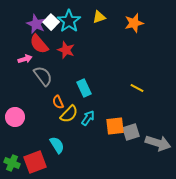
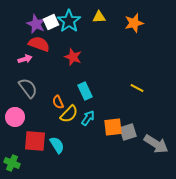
yellow triangle: rotated 16 degrees clockwise
white square: rotated 21 degrees clockwise
red semicircle: rotated 150 degrees clockwise
red star: moved 7 px right, 7 px down
gray semicircle: moved 15 px left, 12 px down
cyan rectangle: moved 1 px right, 3 px down
orange square: moved 2 px left, 1 px down
gray square: moved 3 px left
gray arrow: moved 2 px left, 1 px down; rotated 15 degrees clockwise
red square: moved 21 px up; rotated 25 degrees clockwise
